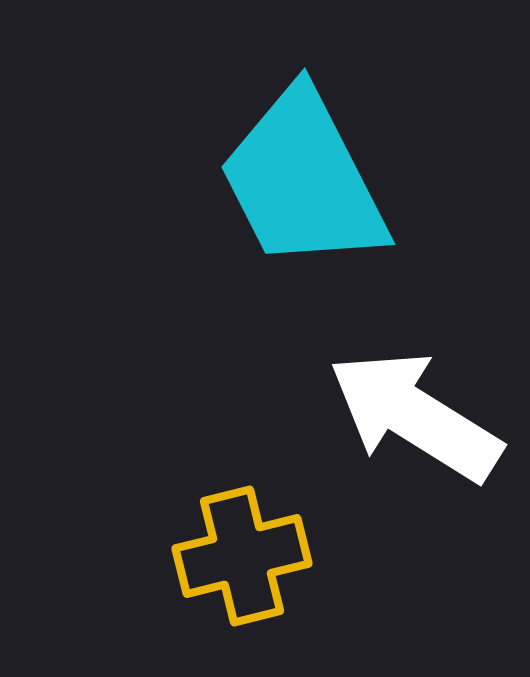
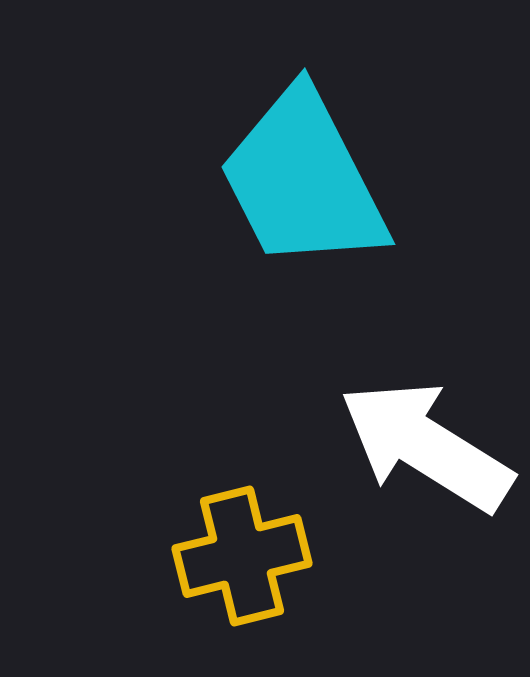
white arrow: moved 11 px right, 30 px down
